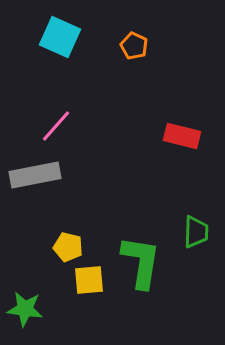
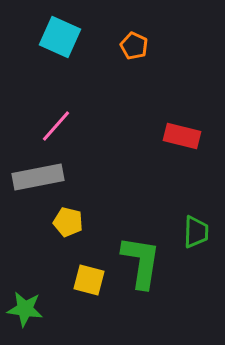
gray rectangle: moved 3 px right, 2 px down
yellow pentagon: moved 25 px up
yellow square: rotated 20 degrees clockwise
